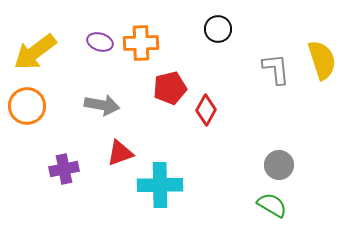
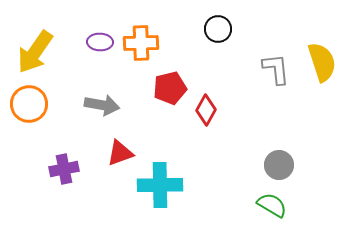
purple ellipse: rotated 15 degrees counterclockwise
yellow arrow: rotated 18 degrees counterclockwise
yellow semicircle: moved 2 px down
orange circle: moved 2 px right, 2 px up
